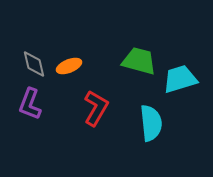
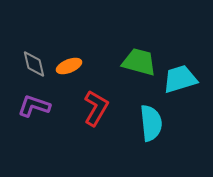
green trapezoid: moved 1 px down
purple L-shape: moved 4 px right, 2 px down; rotated 88 degrees clockwise
